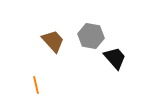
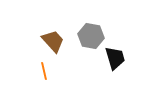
black trapezoid: rotated 25 degrees clockwise
orange line: moved 8 px right, 14 px up
